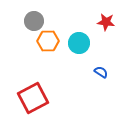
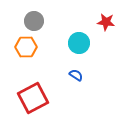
orange hexagon: moved 22 px left, 6 px down
blue semicircle: moved 25 px left, 3 px down
